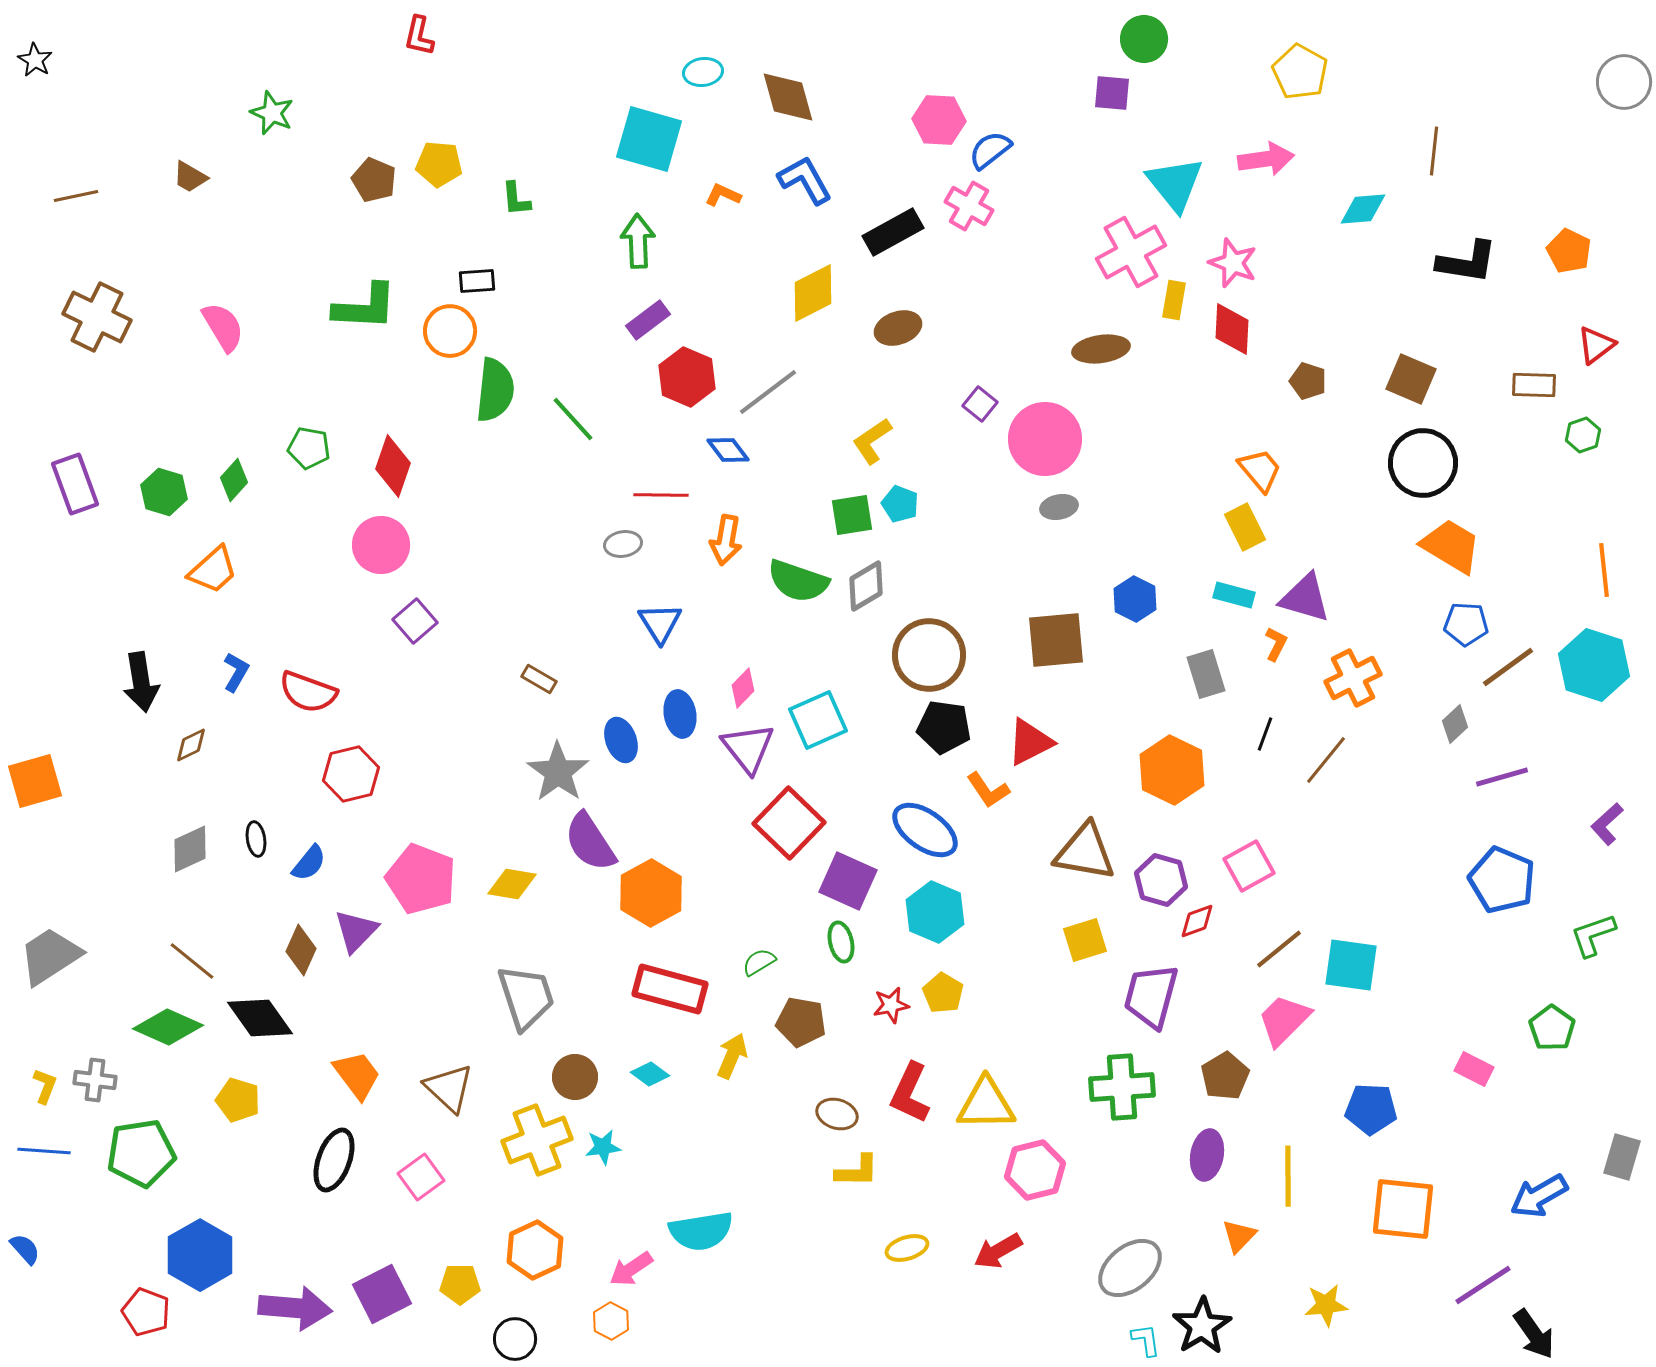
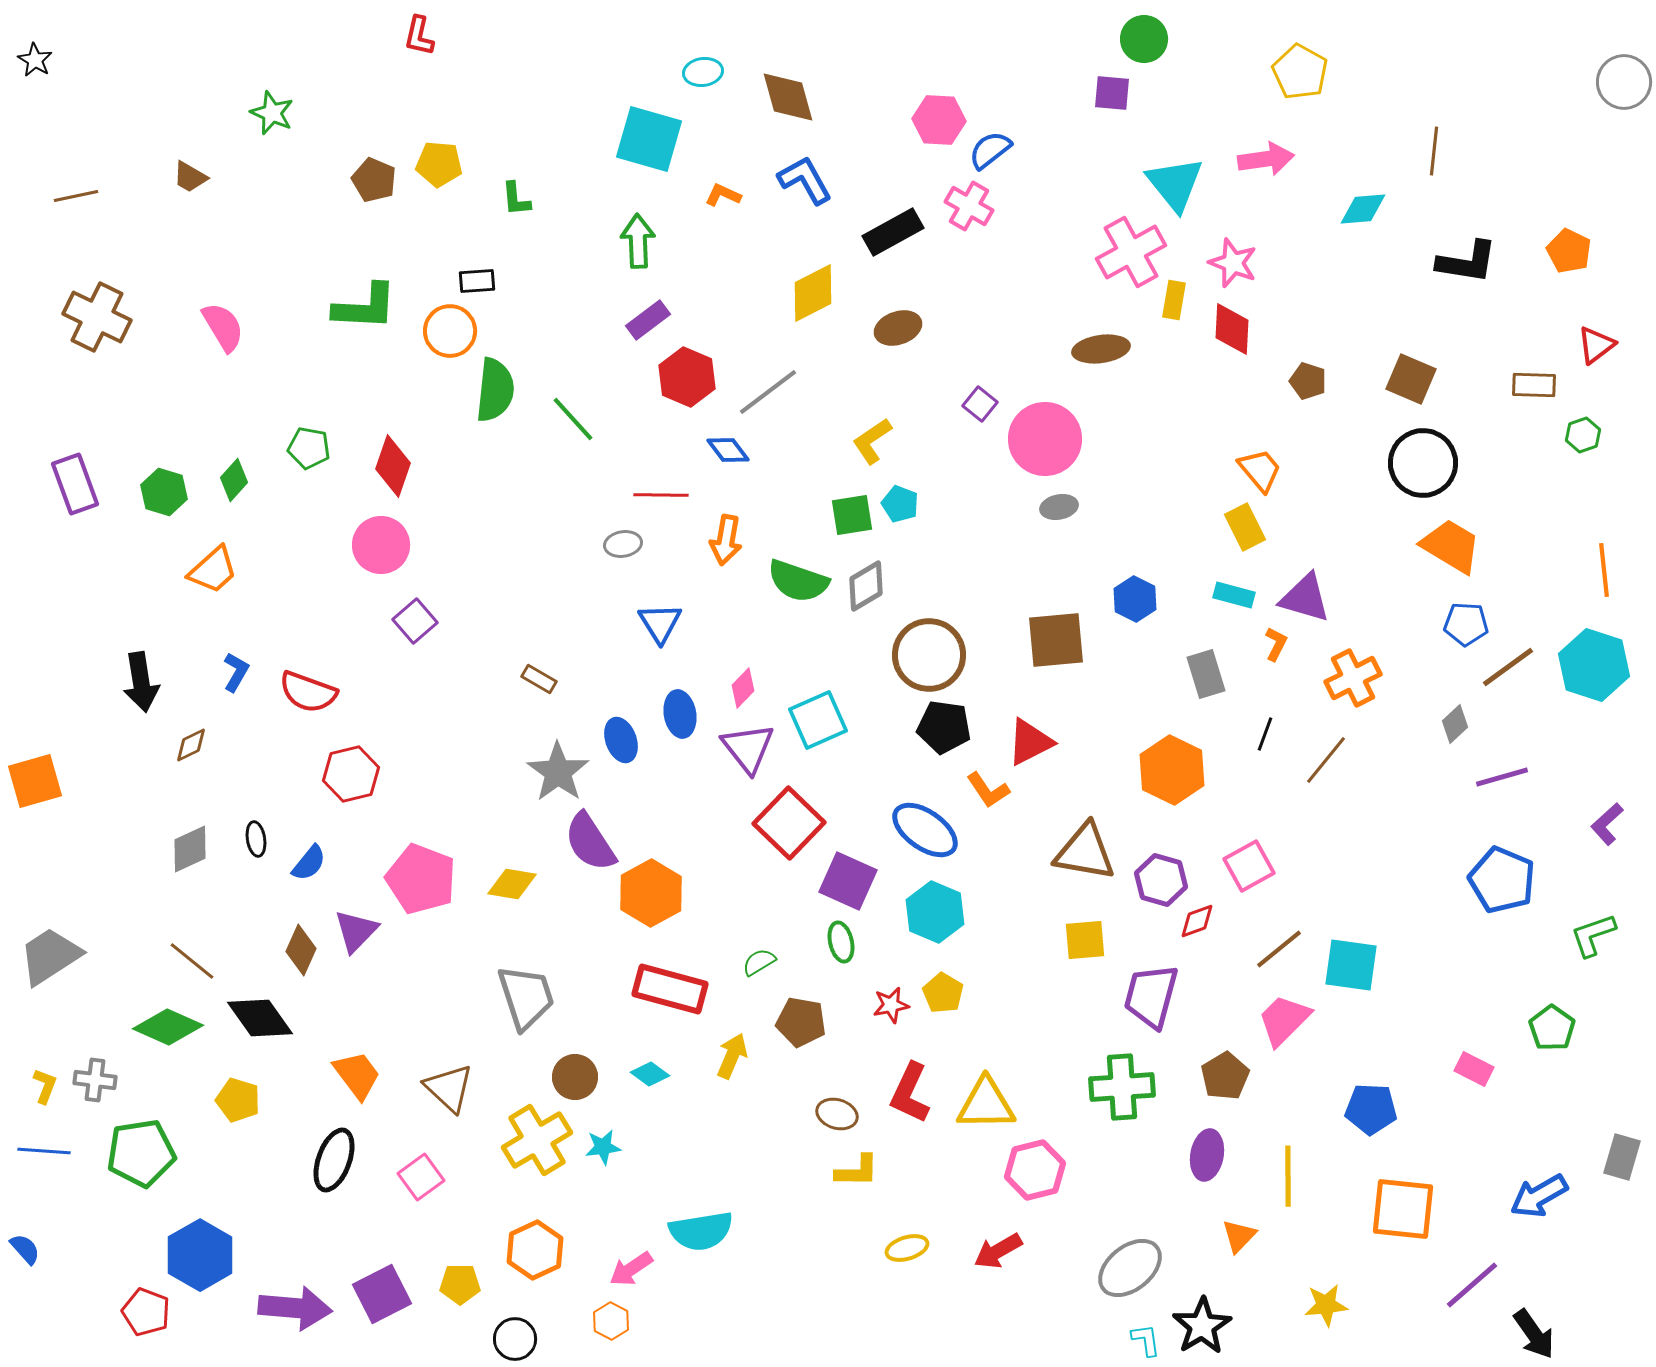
yellow square at (1085, 940): rotated 12 degrees clockwise
yellow cross at (537, 1140): rotated 10 degrees counterclockwise
purple line at (1483, 1285): moved 11 px left; rotated 8 degrees counterclockwise
